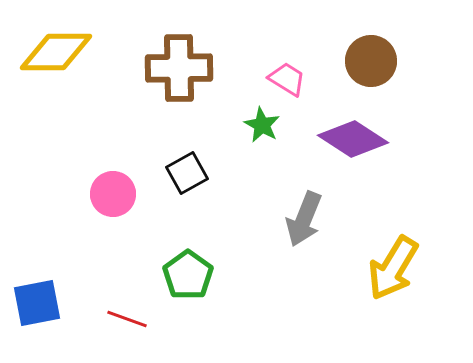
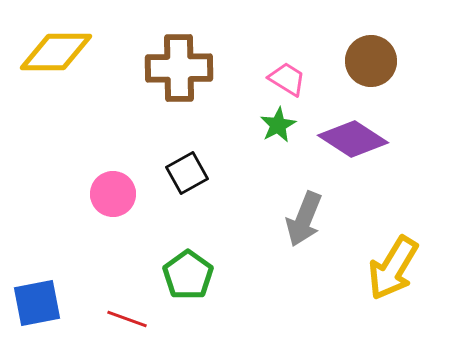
green star: moved 16 px right; rotated 15 degrees clockwise
